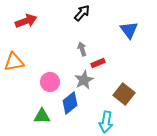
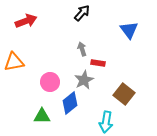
red rectangle: rotated 32 degrees clockwise
